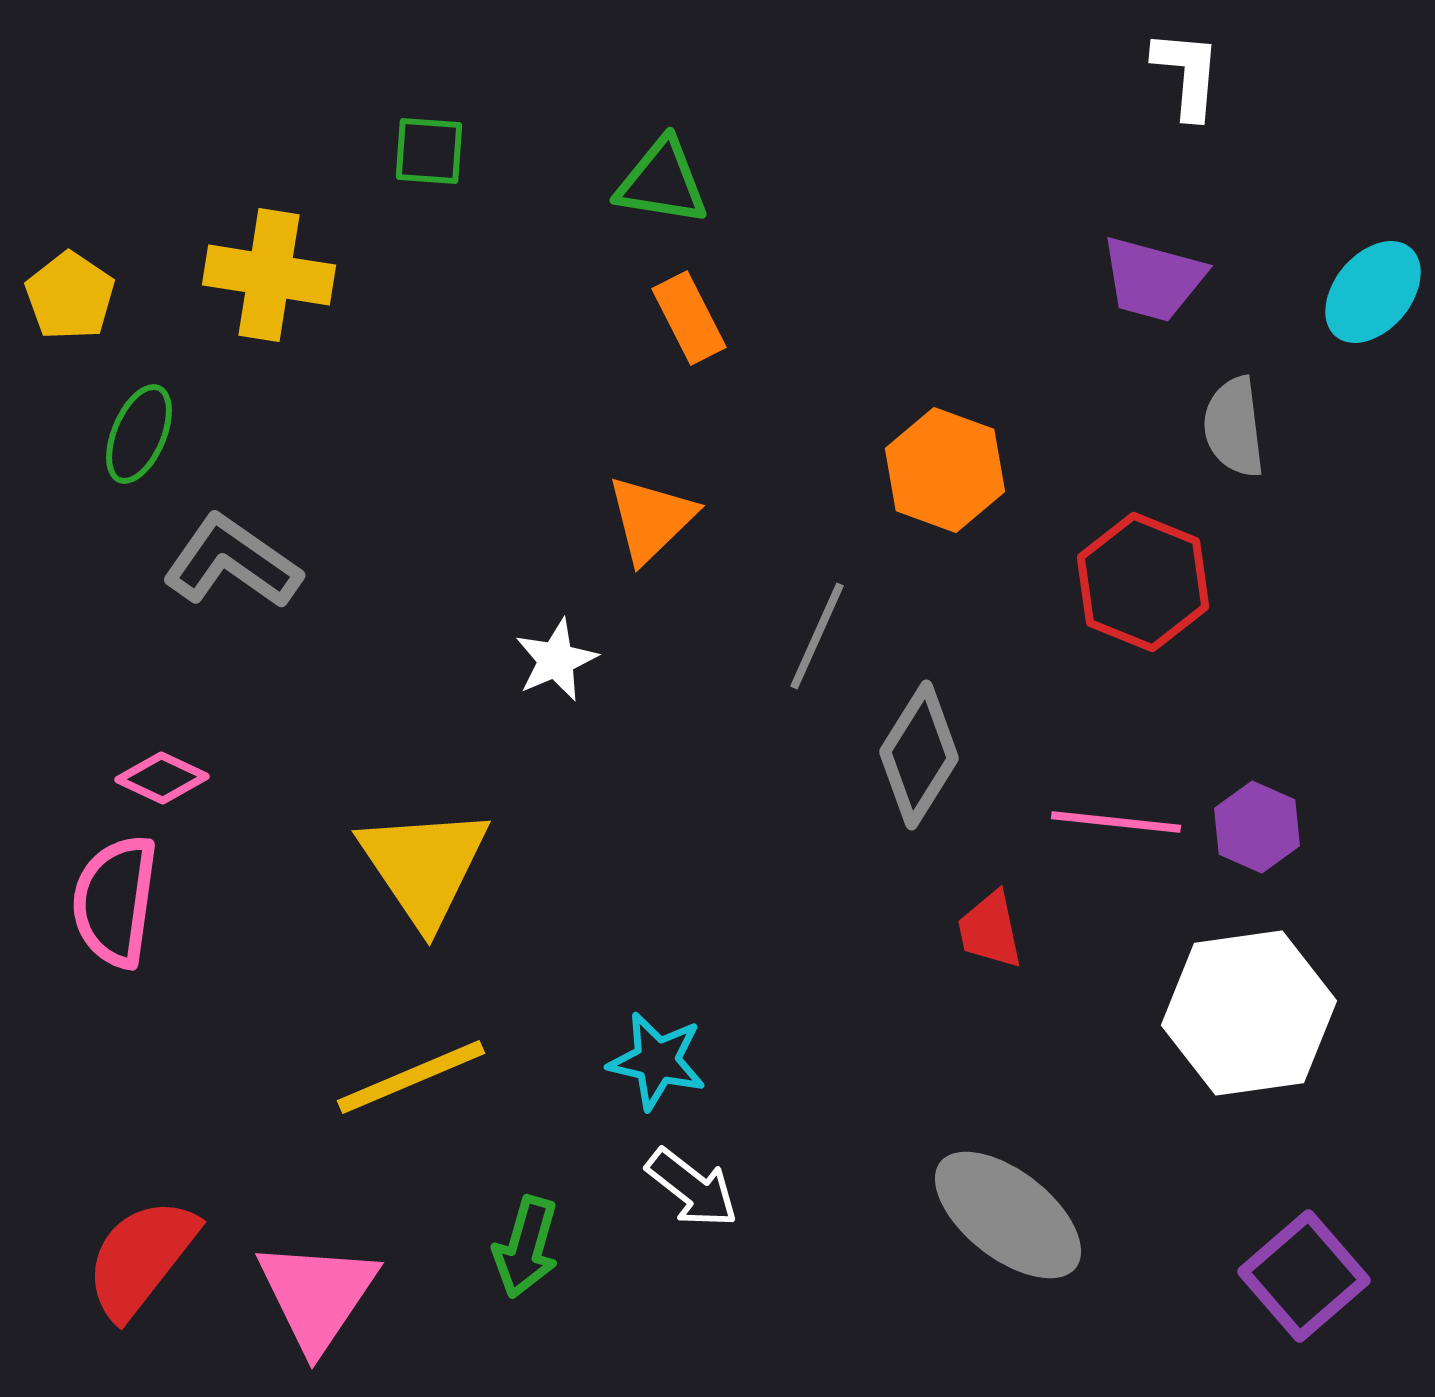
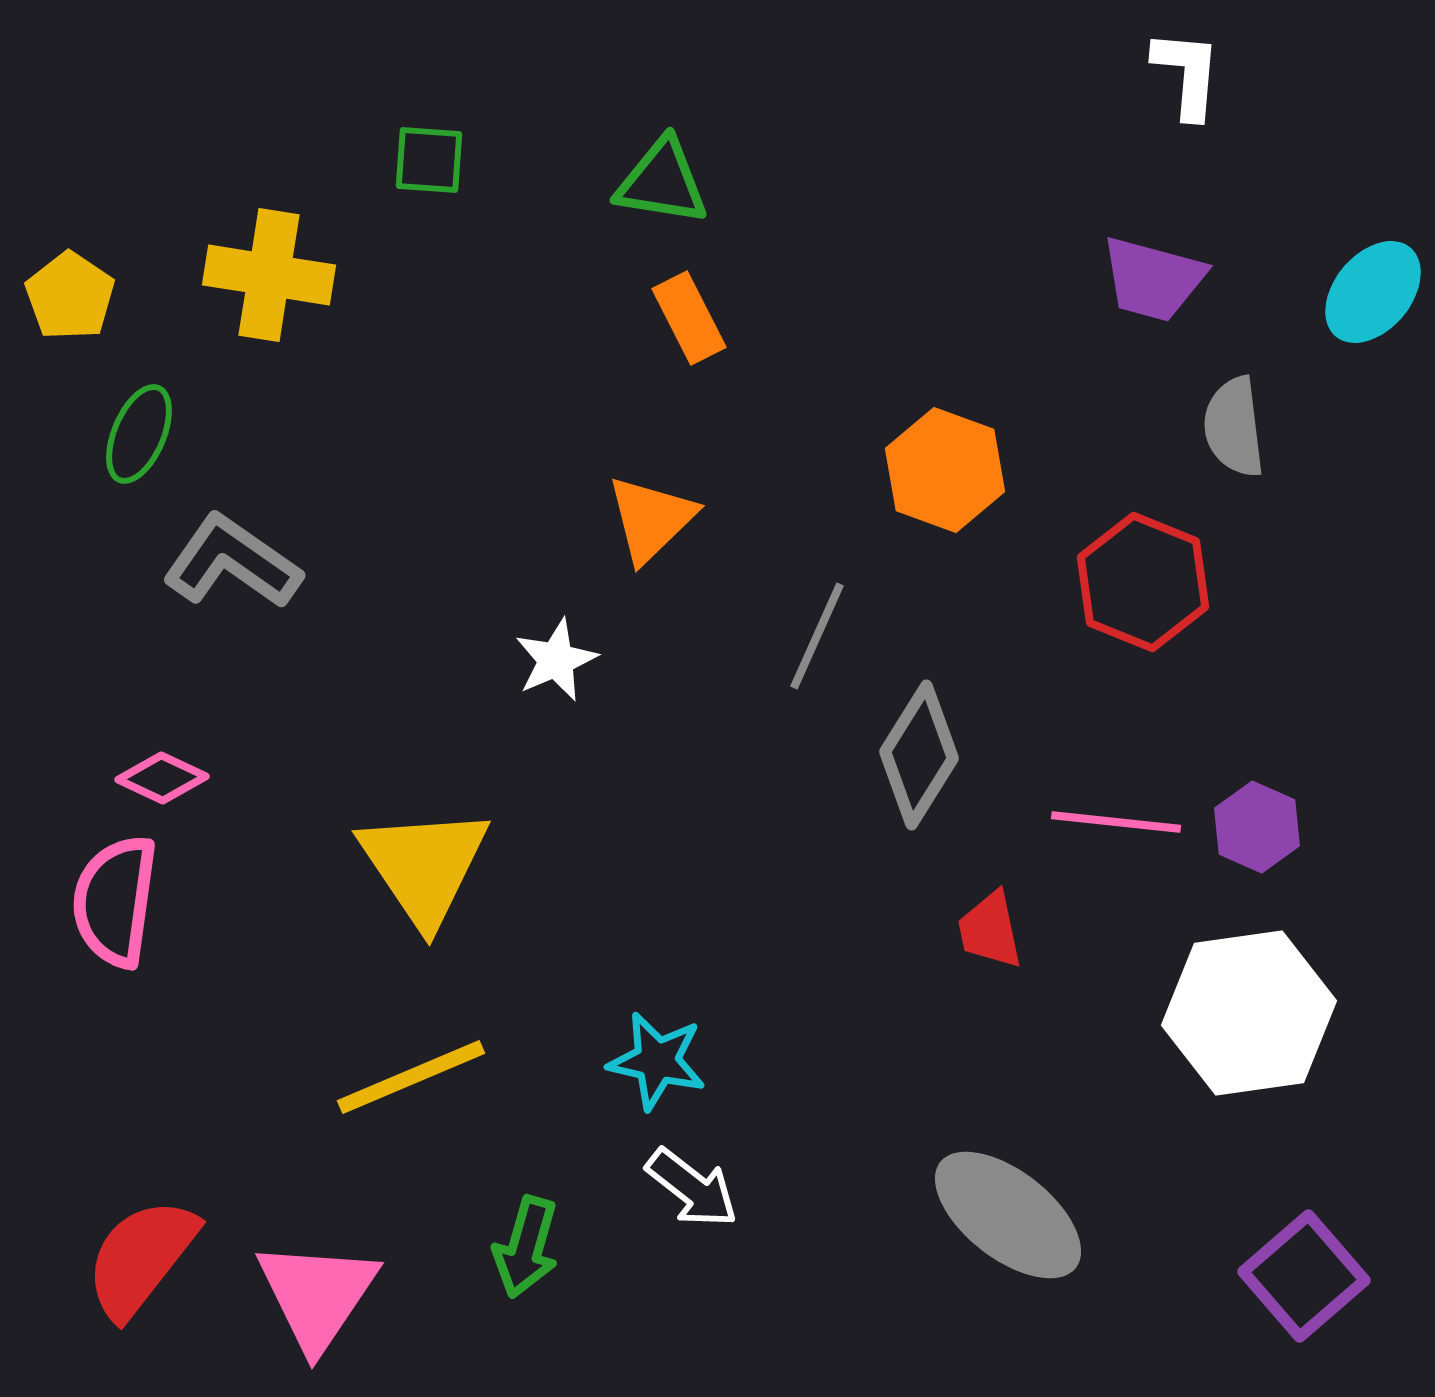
green square: moved 9 px down
